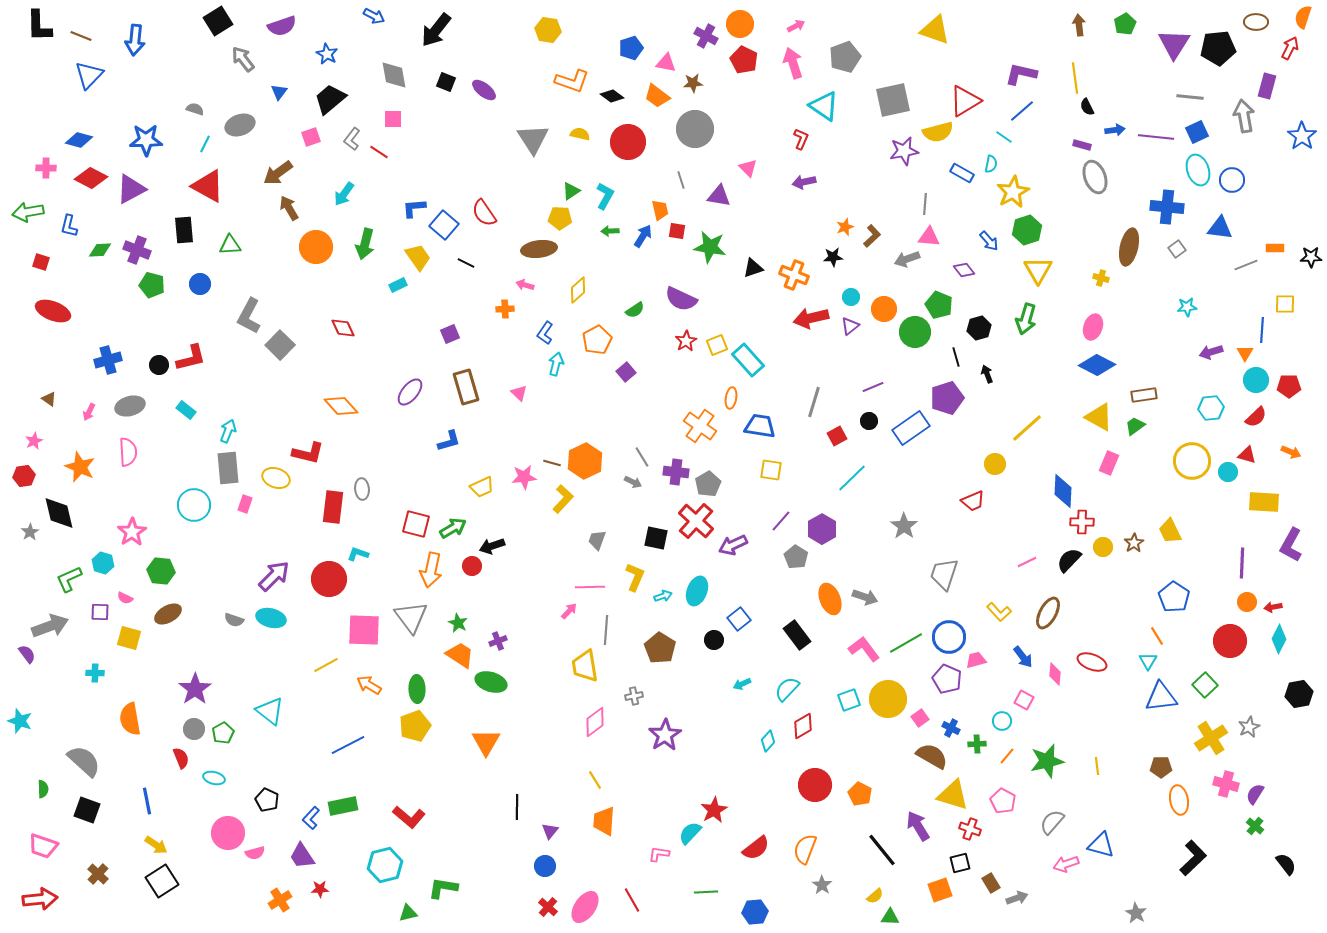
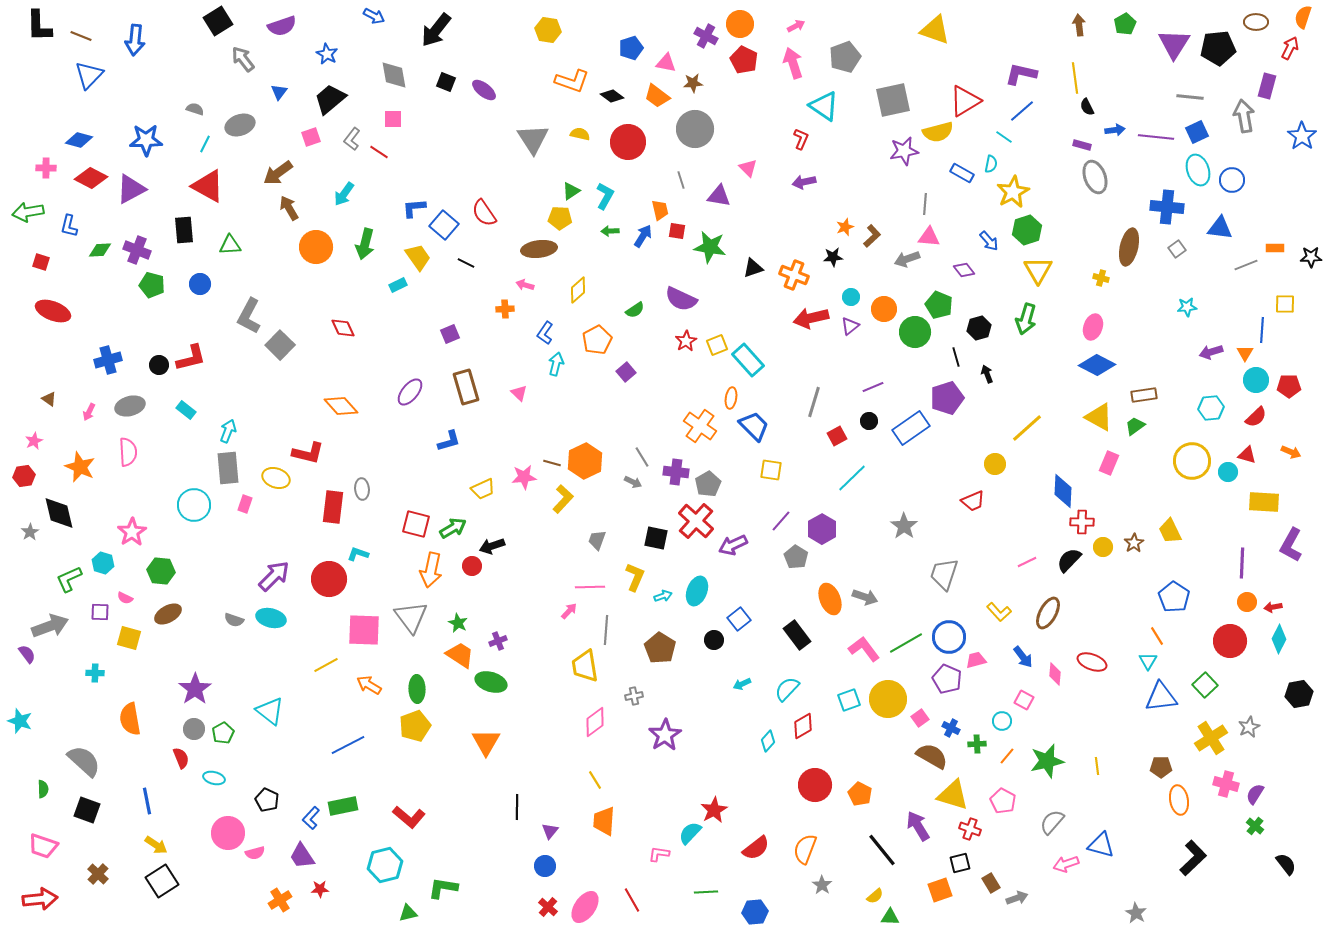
blue trapezoid at (760, 426): moved 6 px left; rotated 36 degrees clockwise
yellow trapezoid at (482, 487): moved 1 px right, 2 px down
